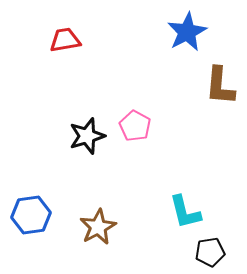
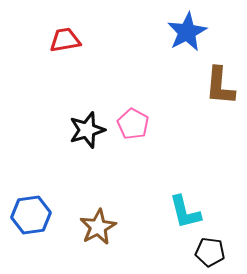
pink pentagon: moved 2 px left, 2 px up
black star: moved 6 px up
black pentagon: rotated 16 degrees clockwise
